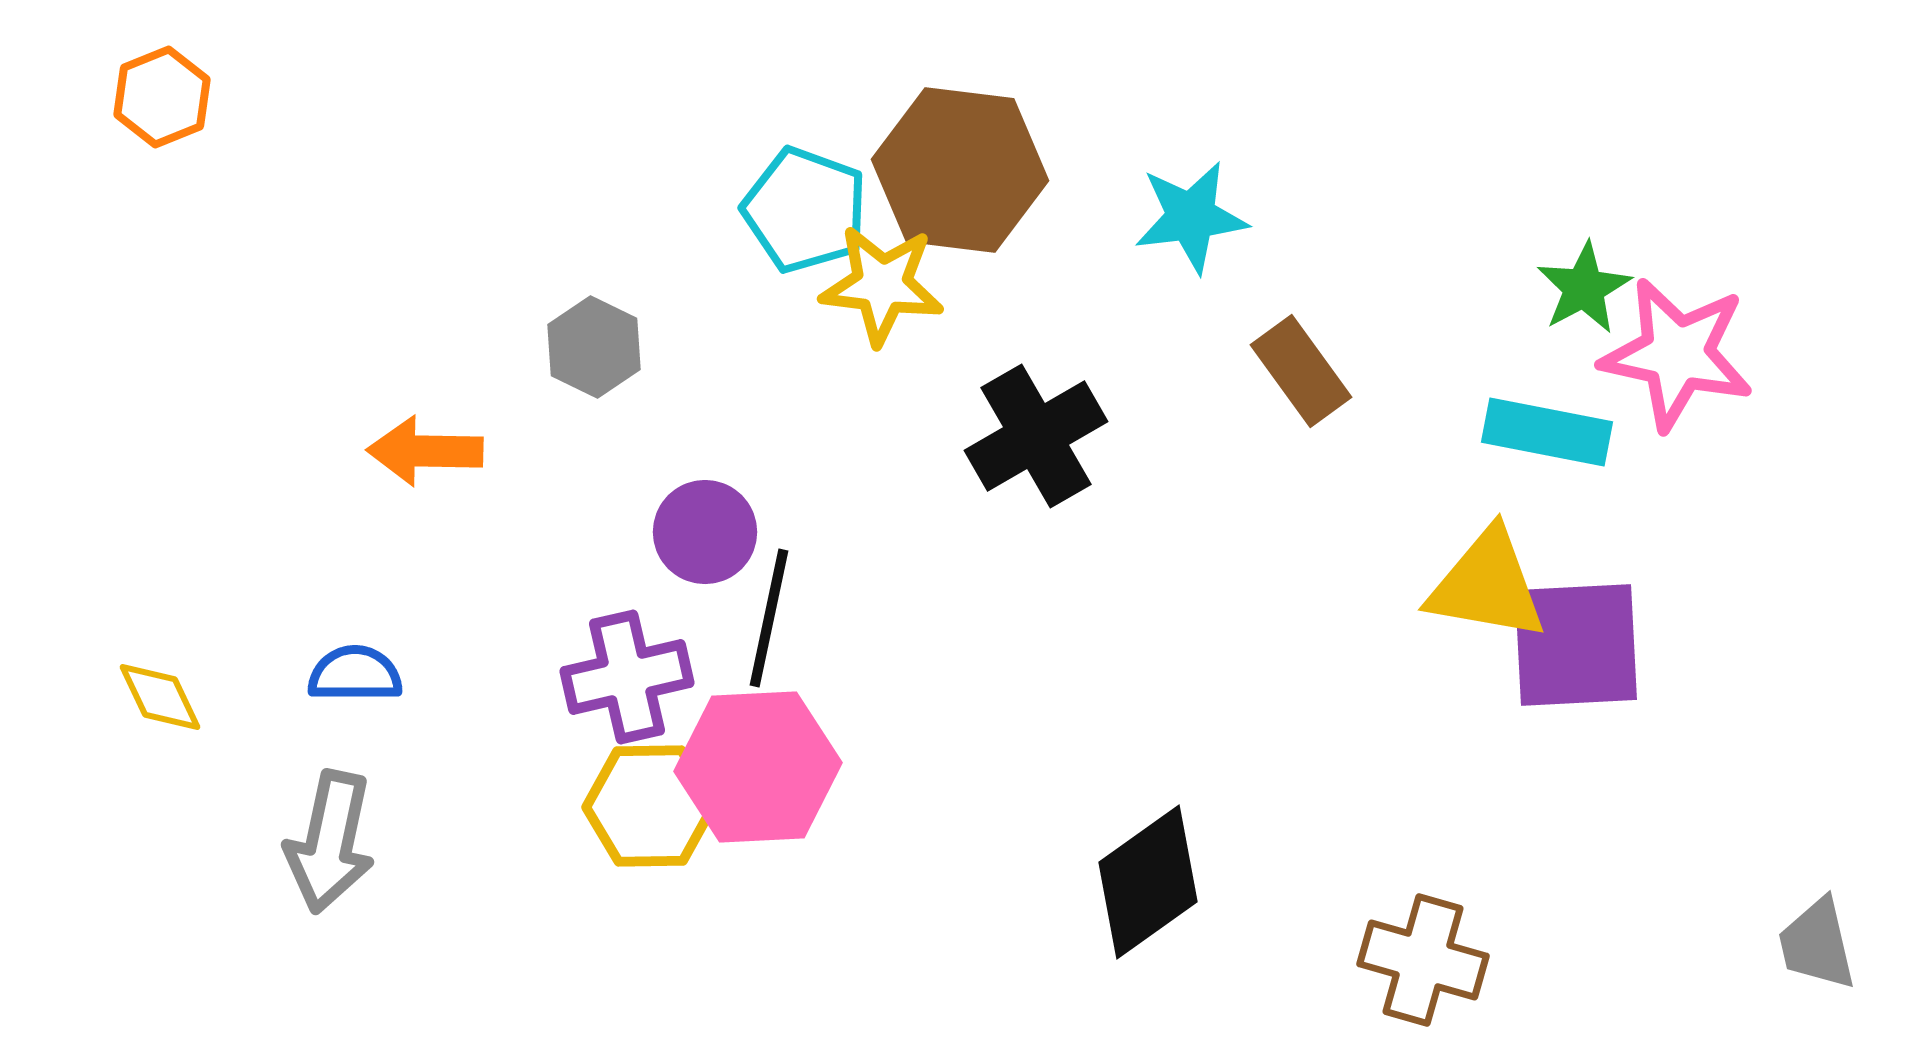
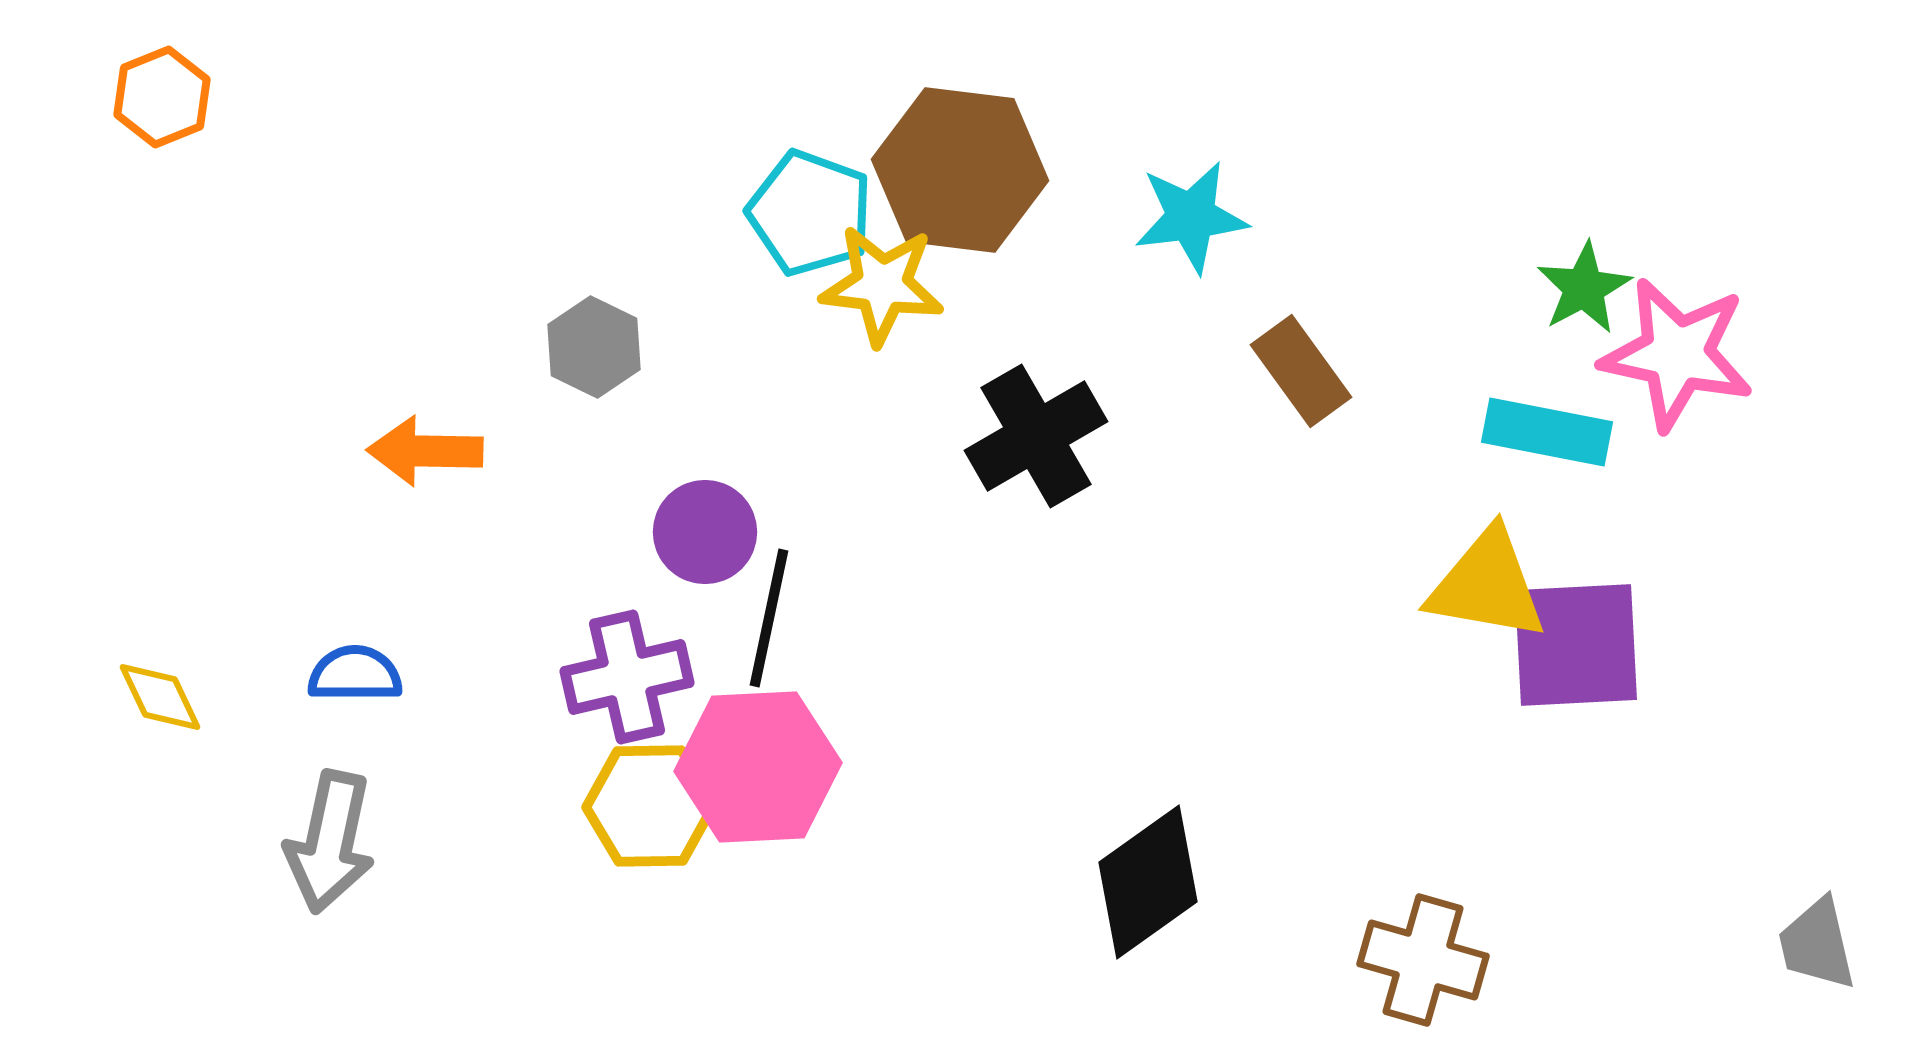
cyan pentagon: moved 5 px right, 3 px down
